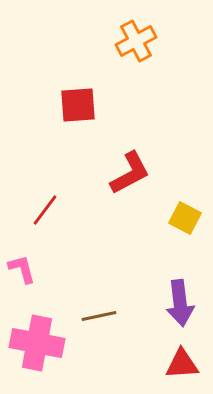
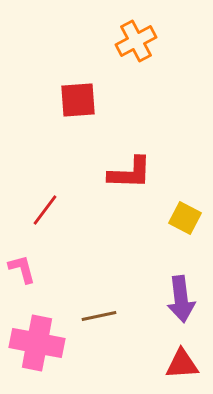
red square: moved 5 px up
red L-shape: rotated 30 degrees clockwise
purple arrow: moved 1 px right, 4 px up
